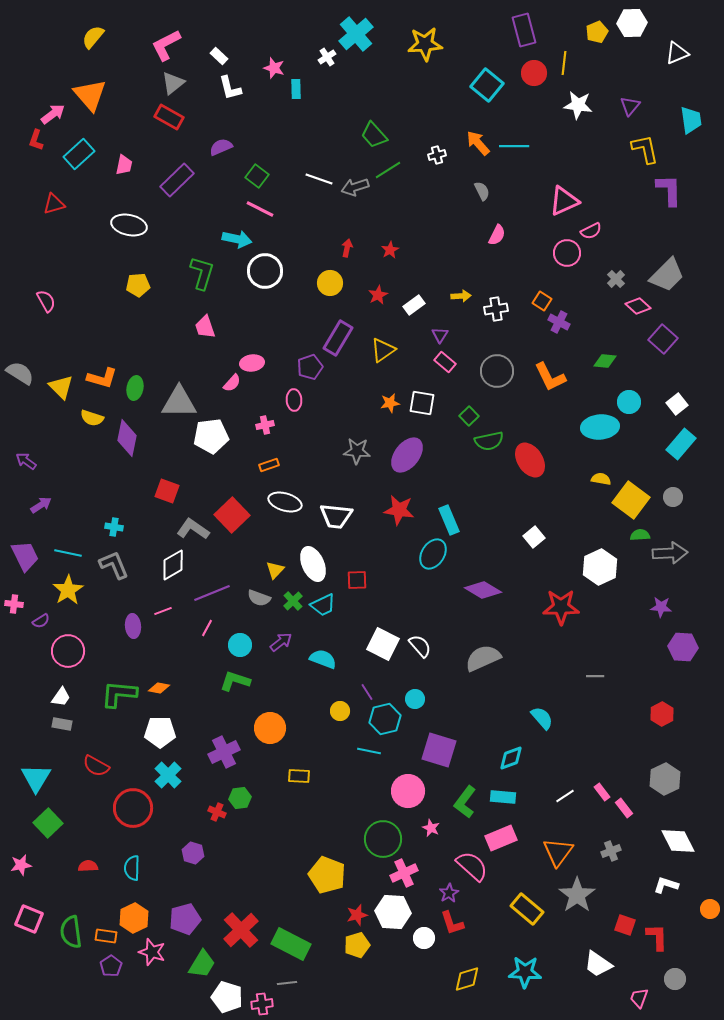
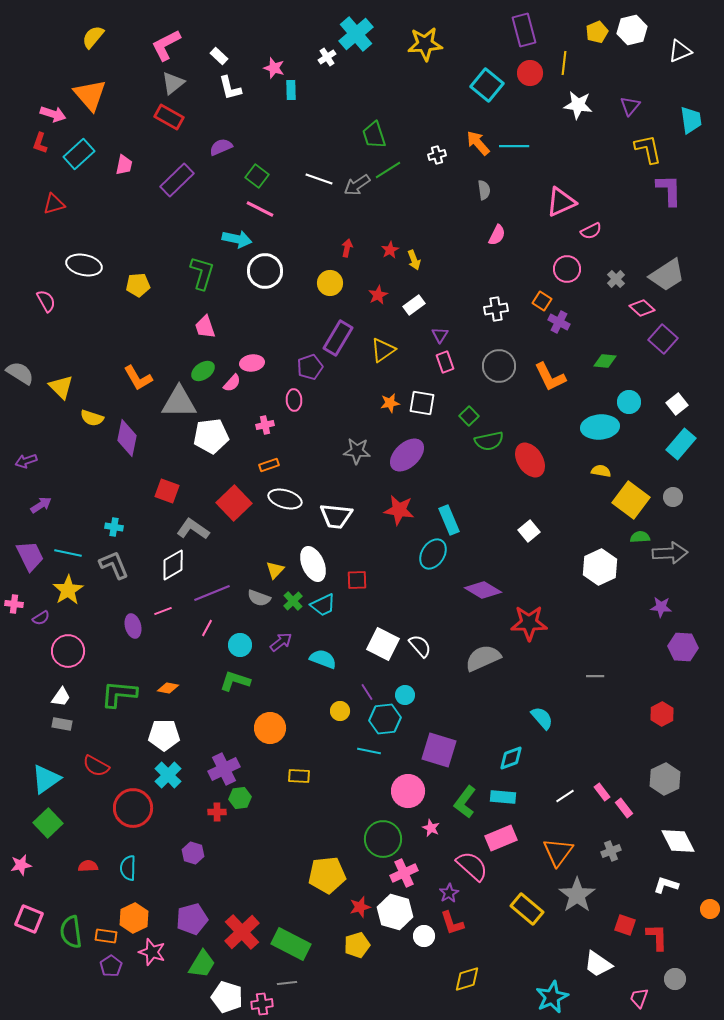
white hexagon at (632, 23): moved 7 px down; rotated 12 degrees counterclockwise
white triangle at (677, 53): moved 3 px right, 2 px up
red circle at (534, 73): moved 4 px left
cyan rectangle at (296, 89): moved 5 px left, 1 px down
pink arrow at (53, 114): rotated 55 degrees clockwise
green trapezoid at (374, 135): rotated 24 degrees clockwise
red L-shape at (36, 140): moved 4 px right, 3 px down
yellow L-shape at (645, 149): moved 3 px right
gray arrow at (355, 187): moved 2 px right, 2 px up; rotated 16 degrees counterclockwise
gray semicircle at (482, 191): moved 2 px right, 1 px up; rotated 18 degrees clockwise
pink triangle at (564, 201): moved 3 px left, 1 px down
white ellipse at (129, 225): moved 45 px left, 40 px down
pink circle at (567, 253): moved 16 px down
gray trapezoid at (667, 275): rotated 12 degrees clockwise
yellow arrow at (461, 296): moved 47 px left, 36 px up; rotated 72 degrees clockwise
pink diamond at (638, 306): moved 4 px right, 2 px down
pink rectangle at (445, 362): rotated 30 degrees clockwise
gray circle at (497, 371): moved 2 px right, 5 px up
orange L-shape at (102, 378): moved 36 px right; rotated 44 degrees clockwise
green ellipse at (135, 388): moved 68 px right, 17 px up; rotated 45 degrees clockwise
purple ellipse at (407, 455): rotated 9 degrees clockwise
purple arrow at (26, 461): rotated 55 degrees counterclockwise
yellow semicircle at (601, 479): moved 8 px up
white ellipse at (285, 502): moved 3 px up
red square at (232, 515): moved 2 px right, 12 px up
green semicircle at (640, 535): moved 2 px down
white square at (534, 537): moved 5 px left, 6 px up
purple trapezoid at (25, 556): moved 5 px right
red star at (561, 607): moved 32 px left, 16 px down
purple semicircle at (41, 621): moved 3 px up
purple ellipse at (133, 626): rotated 10 degrees counterclockwise
orange diamond at (159, 688): moved 9 px right
cyan circle at (415, 699): moved 10 px left, 4 px up
cyan hexagon at (385, 719): rotated 8 degrees clockwise
white pentagon at (160, 732): moved 4 px right, 3 px down
purple cross at (224, 752): moved 17 px down
cyan triangle at (36, 778): moved 10 px right, 1 px down; rotated 24 degrees clockwise
red cross at (217, 812): rotated 24 degrees counterclockwise
cyan semicircle at (132, 868): moved 4 px left
yellow pentagon at (327, 875): rotated 27 degrees counterclockwise
white hexagon at (393, 912): moved 2 px right; rotated 12 degrees clockwise
red star at (357, 915): moved 3 px right, 8 px up
purple pentagon at (185, 919): moved 7 px right
red cross at (241, 930): moved 1 px right, 2 px down
white circle at (424, 938): moved 2 px up
cyan star at (525, 972): moved 27 px right, 25 px down; rotated 28 degrees counterclockwise
